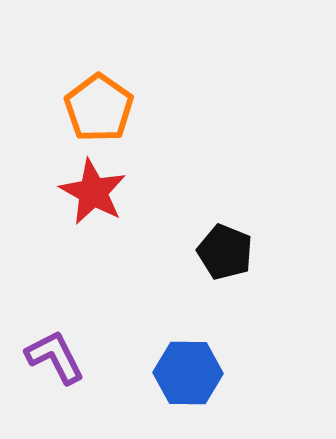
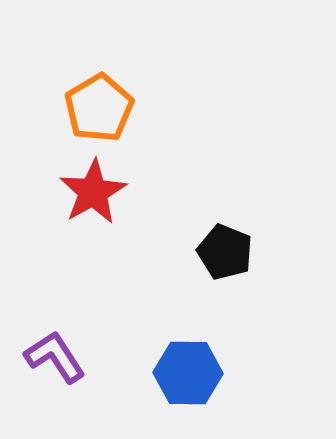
orange pentagon: rotated 6 degrees clockwise
red star: rotated 14 degrees clockwise
purple L-shape: rotated 6 degrees counterclockwise
